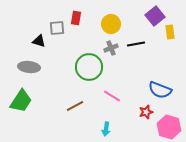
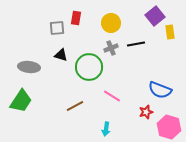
yellow circle: moved 1 px up
black triangle: moved 22 px right, 14 px down
